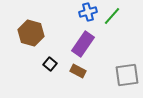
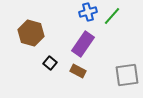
black square: moved 1 px up
